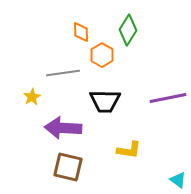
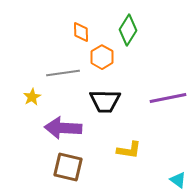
orange hexagon: moved 2 px down
